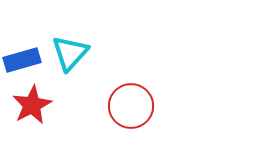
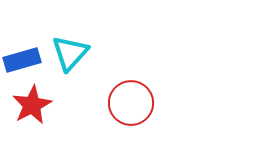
red circle: moved 3 px up
